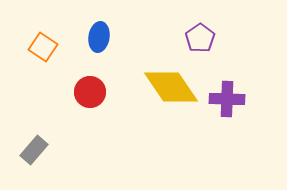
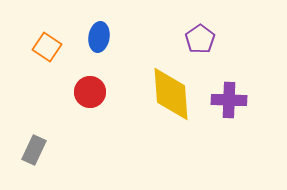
purple pentagon: moved 1 px down
orange square: moved 4 px right
yellow diamond: moved 7 px down; rotated 30 degrees clockwise
purple cross: moved 2 px right, 1 px down
gray rectangle: rotated 16 degrees counterclockwise
